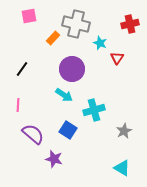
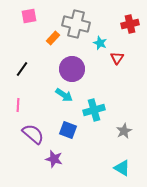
blue square: rotated 12 degrees counterclockwise
